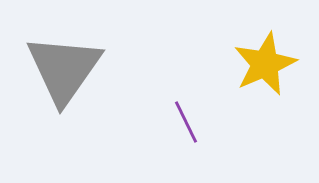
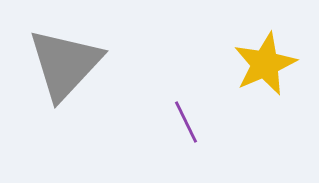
gray triangle: moved 1 px right, 5 px up; rotated 8 degrees clockwise
